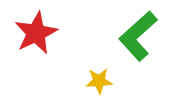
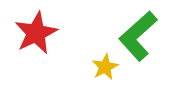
yellow star: moved 6 px right, 14 px up; rotated 24 degrees counterclockwise
